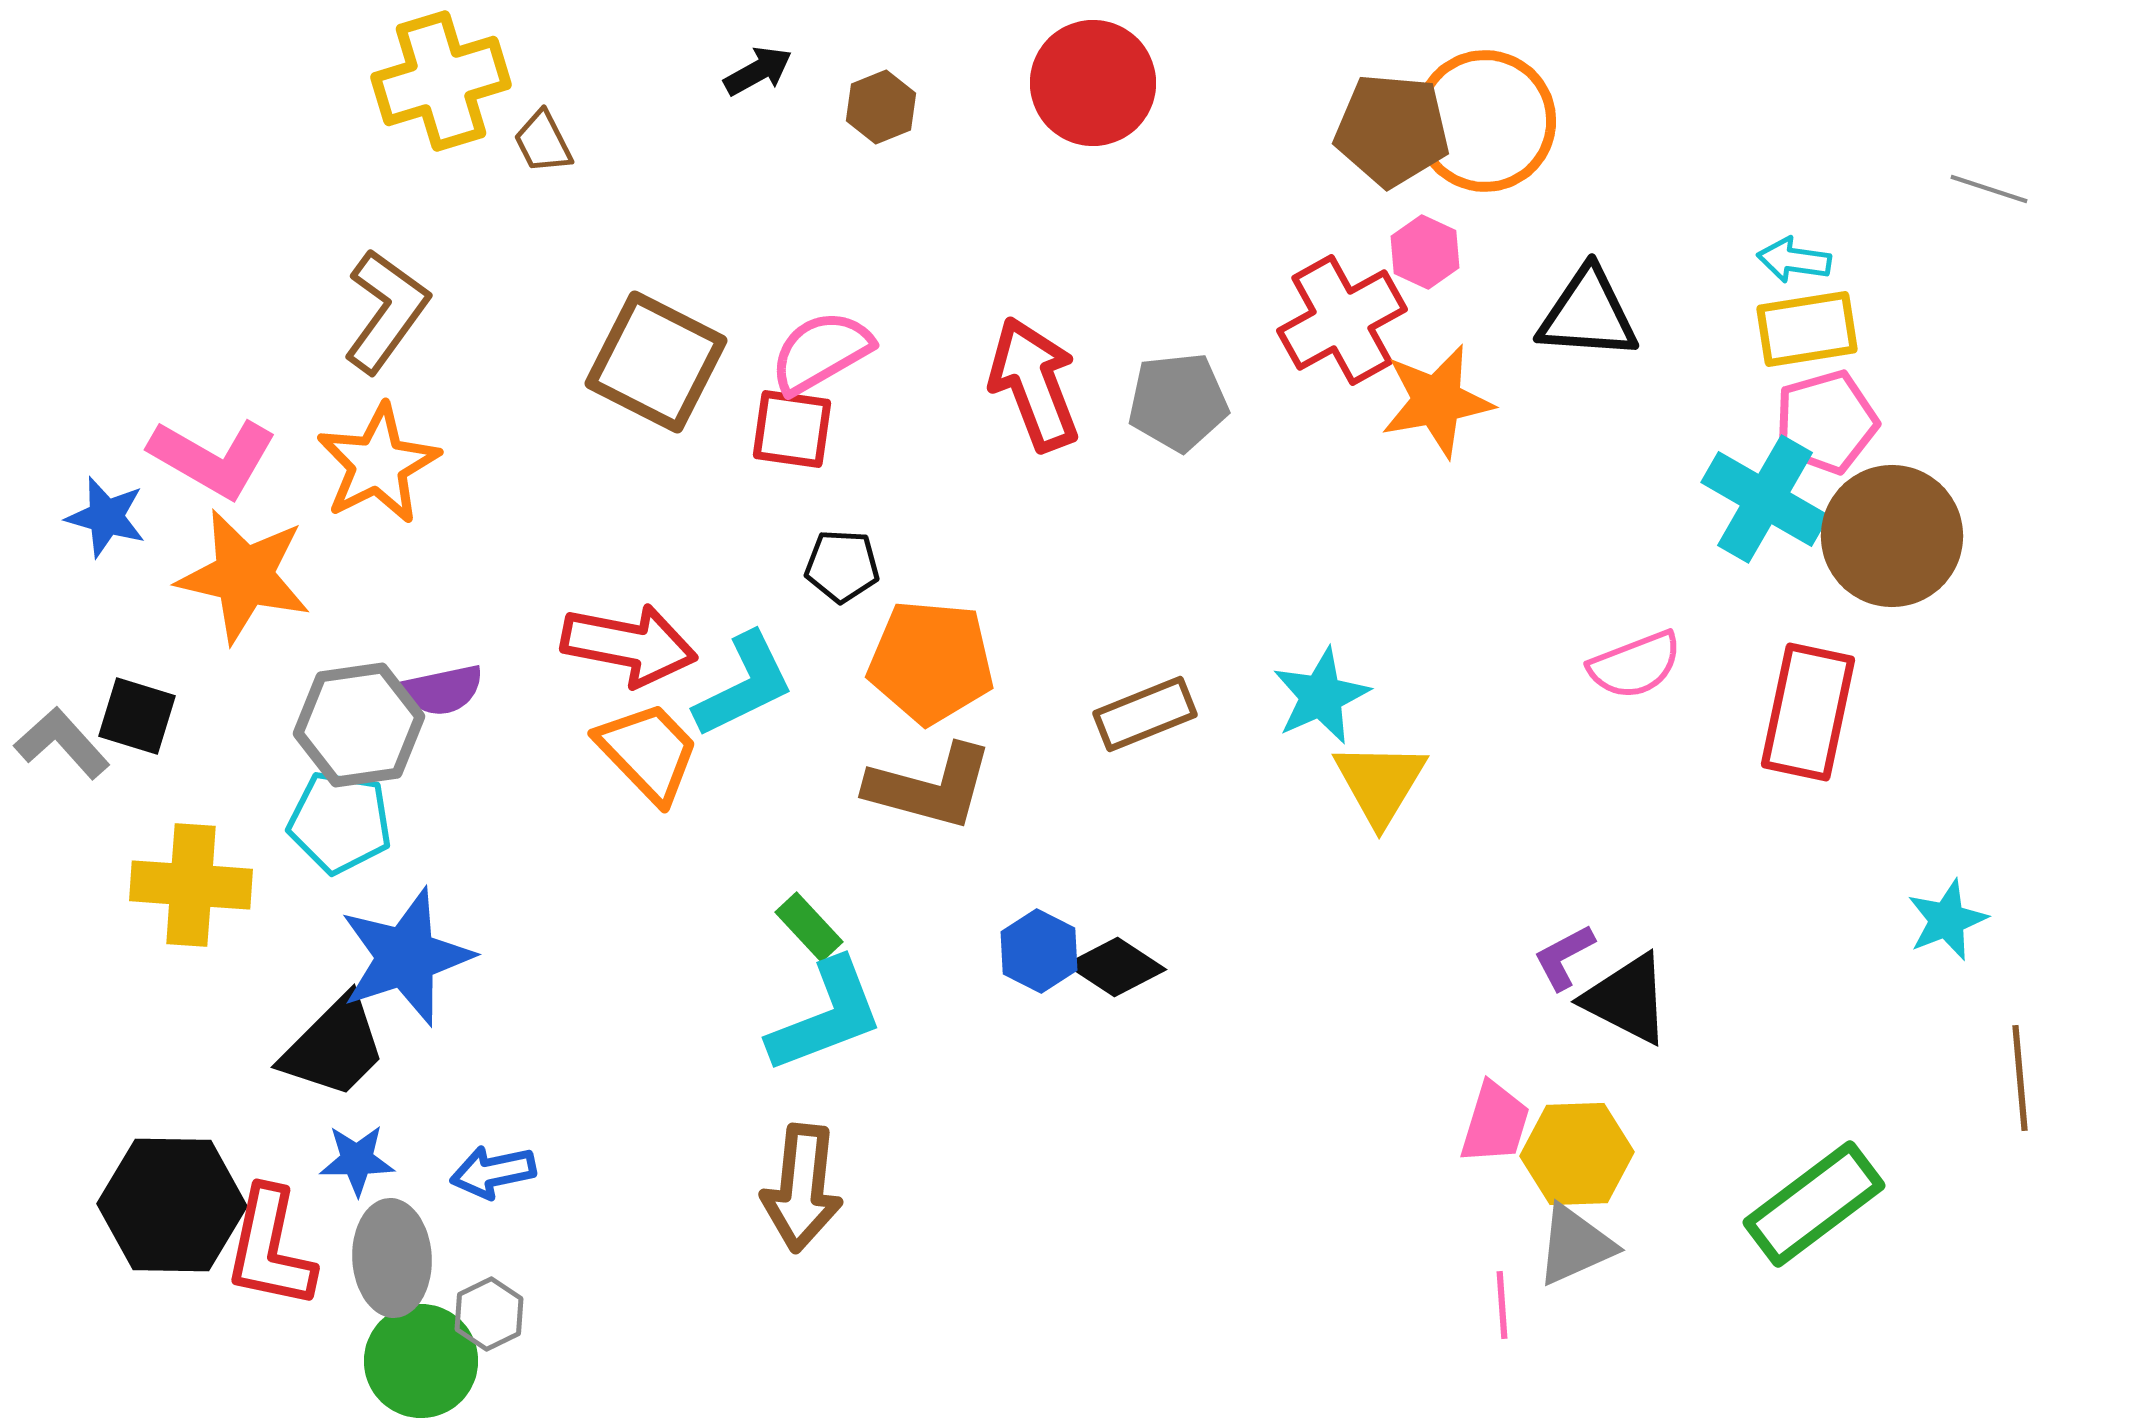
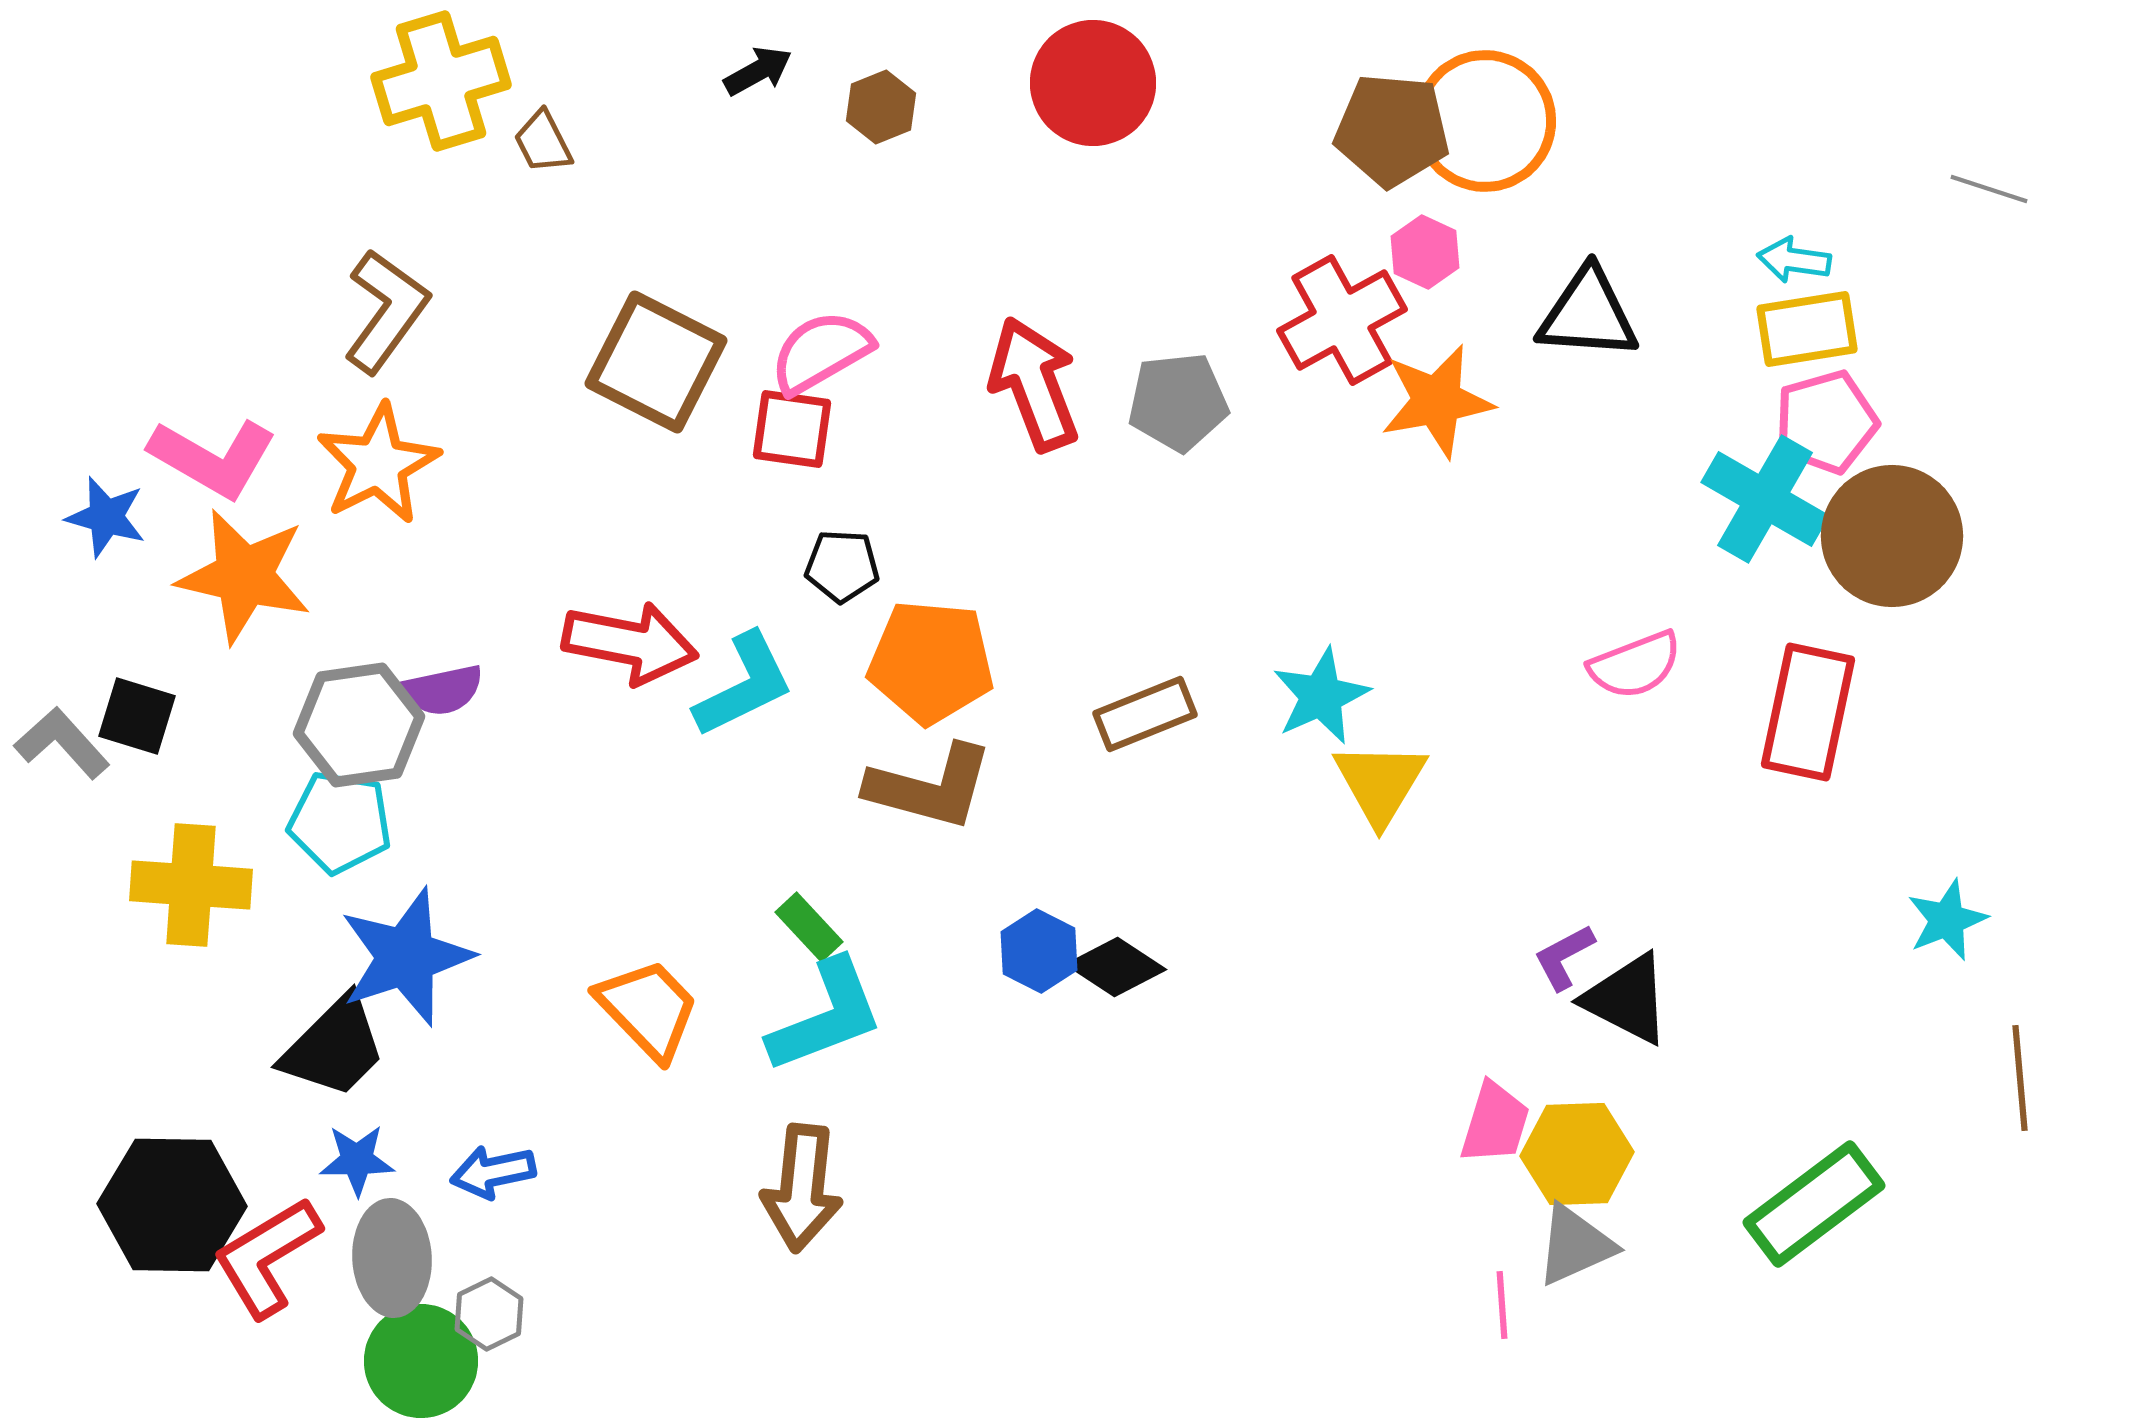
red arrow at (629, 645): moved 1 px right, 2 px up
orange trapezoid at (648, 752): moved 257 px down
red L-shape at (270, 1248): moved 3 px left, 9 px down; rotated 47 degrees clockwise
